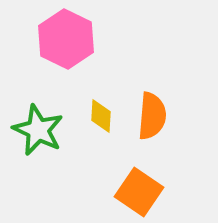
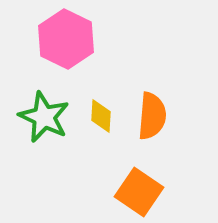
green star: moved 6 px right, 13 px up
